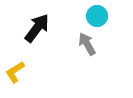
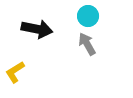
cyan circle: moved 9 px left
black arrow: moved 1 px down; rotated 64 degrees clockwise
